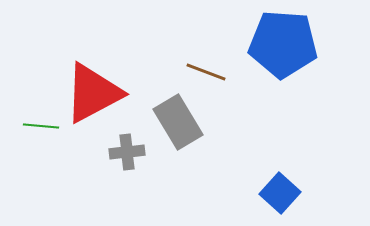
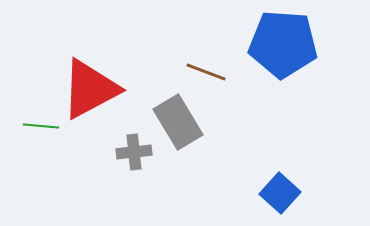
red triangle: moved 3 px left, 4 px up
gray cross: moved 7 px right
